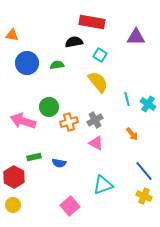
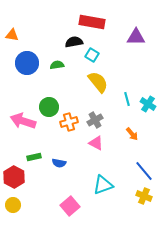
cyan square: moved 8 px left
